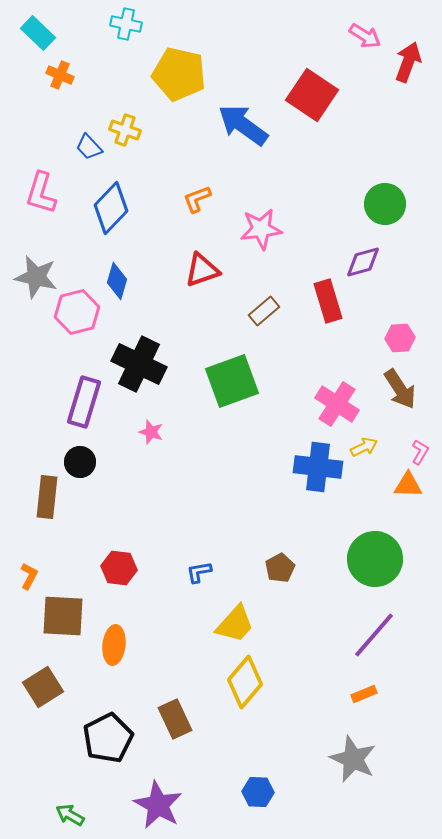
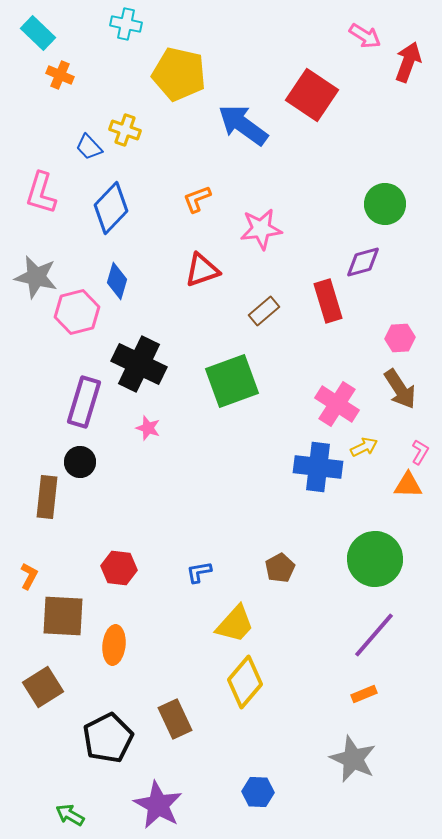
pink star at (151, 432): moved 3 px left, 4 px up
